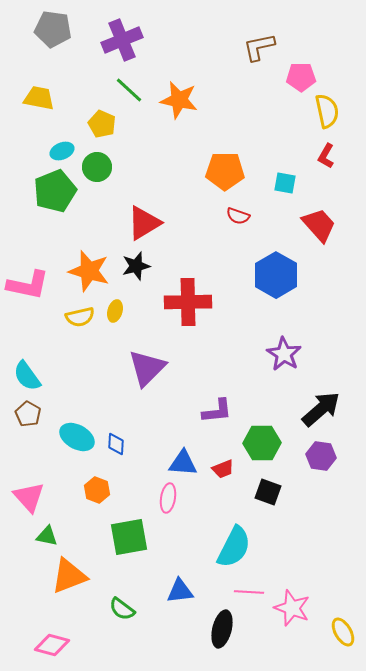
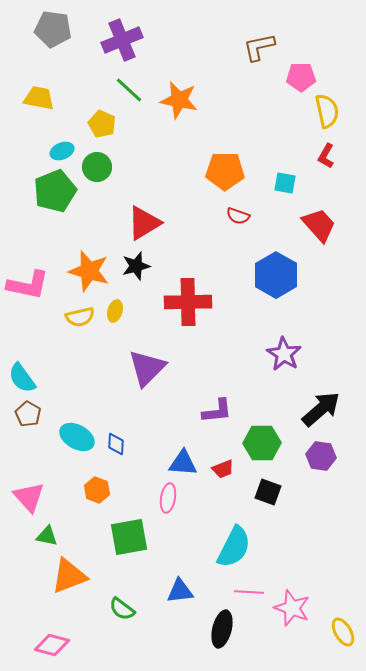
cyan semicircle at (27, 376): moved 5 px left, 2 px down
